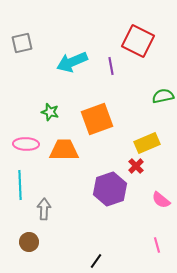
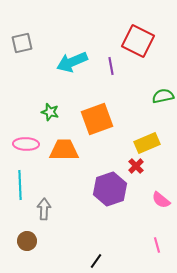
brown circle: moved 2 px left, 1 px up
